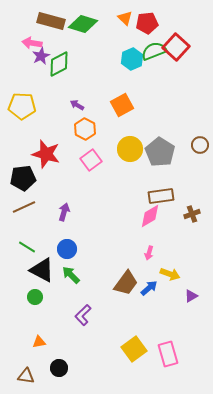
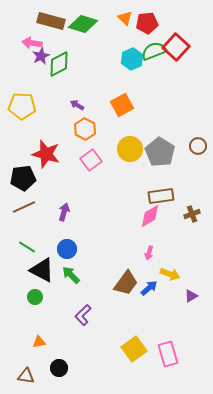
brown circle at (200, 145): moved 2 px left, 1 px down
